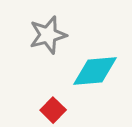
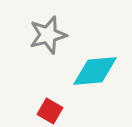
red square: moved 3 px left, 1 px down; rotated 15 degrees counterclockwise
